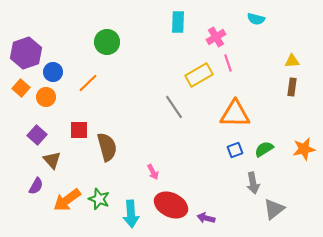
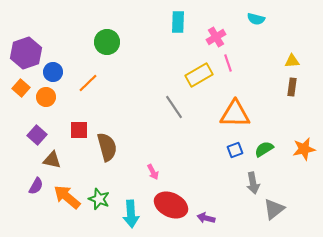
brown triangle: rotated 36 degrees counterclockwise
orange arrow: moved 3 px up; rotated 76 degrees clockwise
